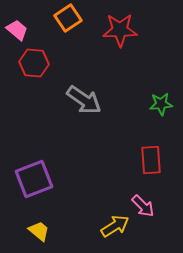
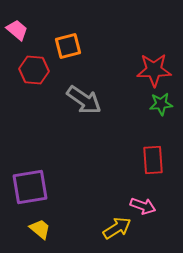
orange square: moved 28 px down; rotated 20 degrees clockwise
red star: moved 34 px right, 40 px down
red hexagon: moved 7 px down
red rectangle: moved 2 px right
purple square: moved 4 px left, 8 px down; rotated 12 degrees clockwise
pink arrow: rotated 25 degrees counterclockwise
yellow arrow: moved 2 px right, 2 px down
yellow trapezoid: moved 1 px right, 2 px up
